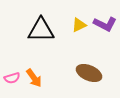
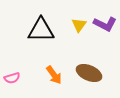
yellow triangle: rotated 28 degrees counterclockwise
orange arrow: moved 20 px right, 3 px up
